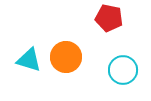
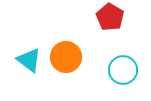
red pentagon: moved 1 px right, 1 px up; rotated 20 degrees clockwise
cyan triangle: rotated 20 degrees clockwise
